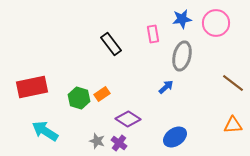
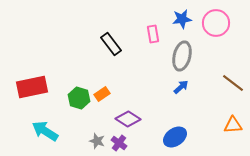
blue arrow: moved 15 px right
